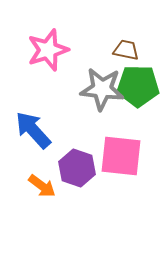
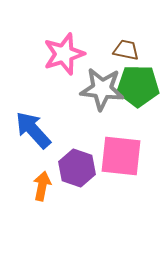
pink star: moved 16 px right, 4 px down
orange arrow: rotated 116 degrees counterclockwise
